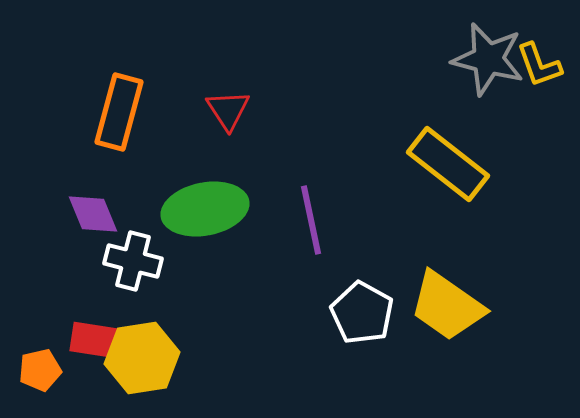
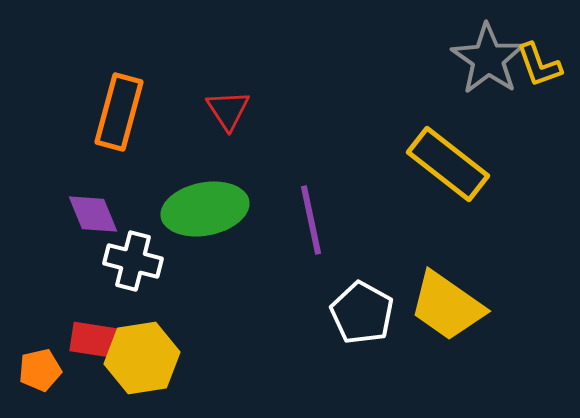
gray star: rotated 20 degrees clockwise
